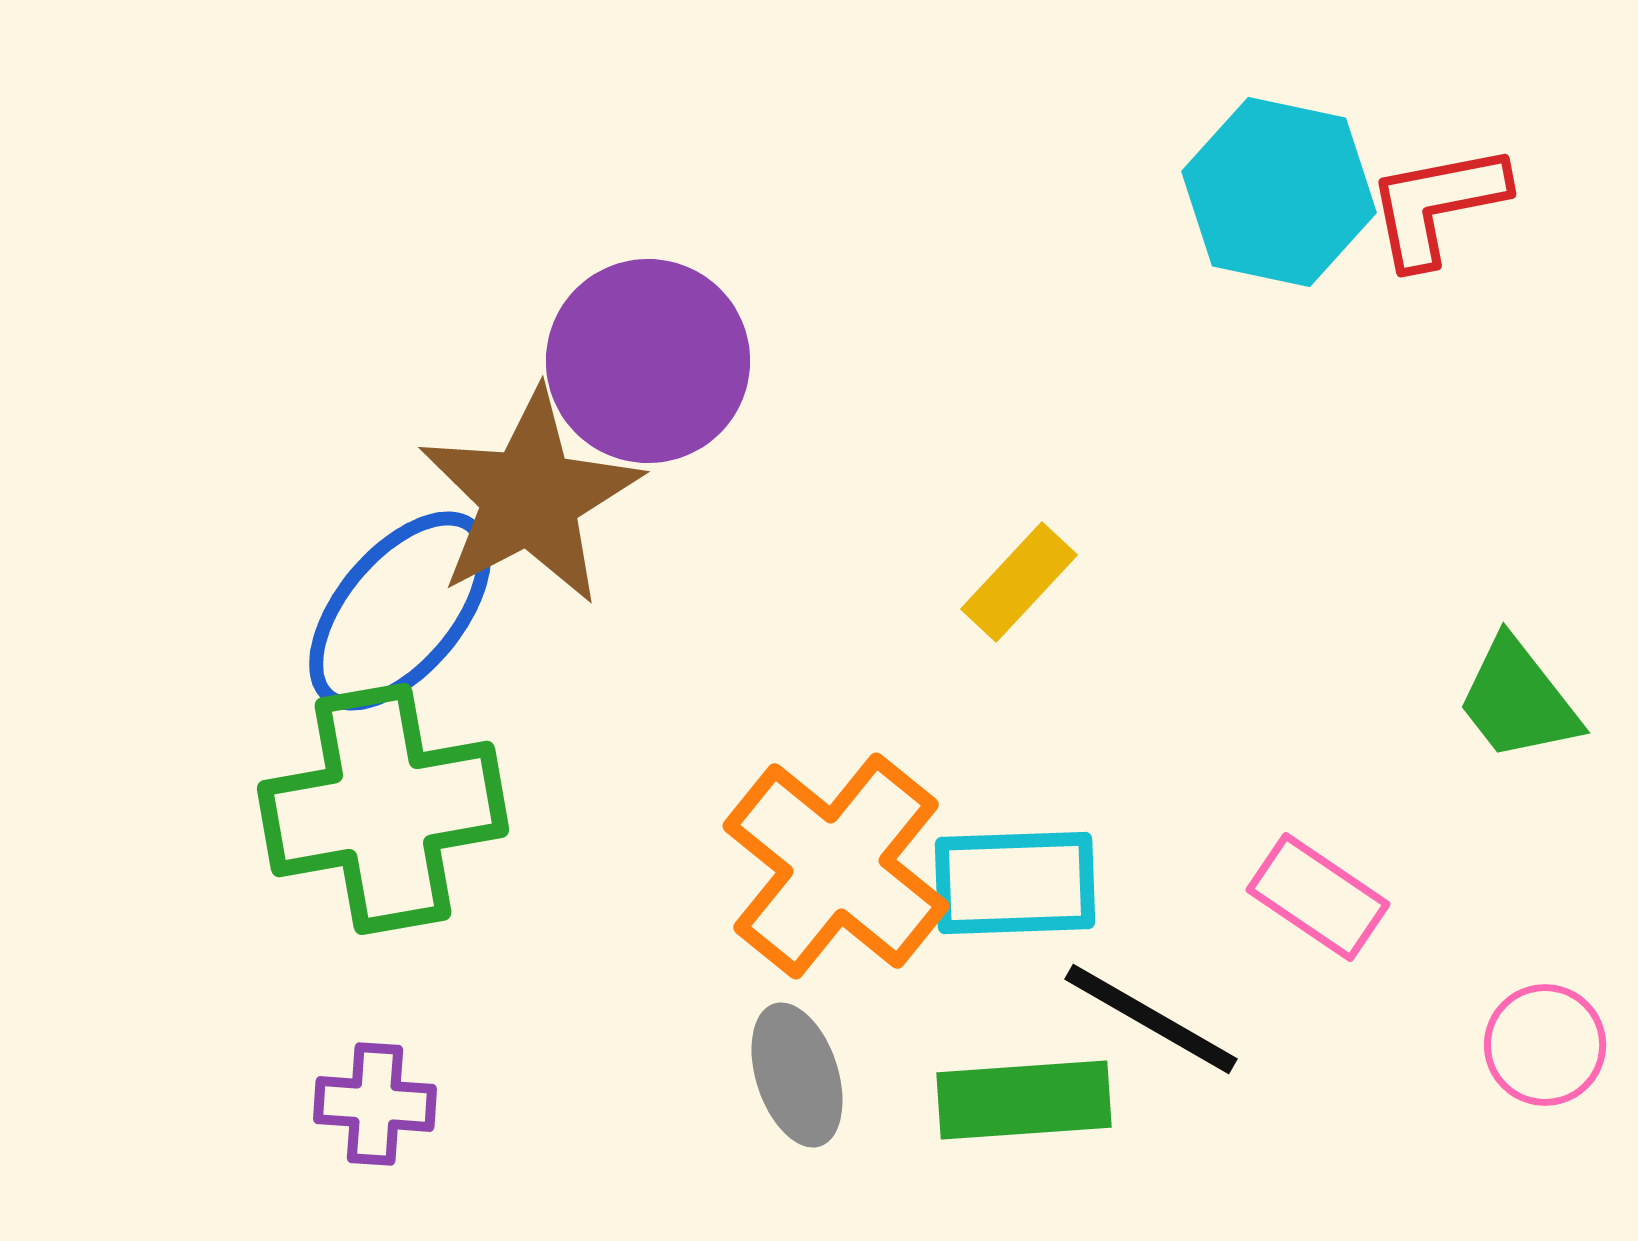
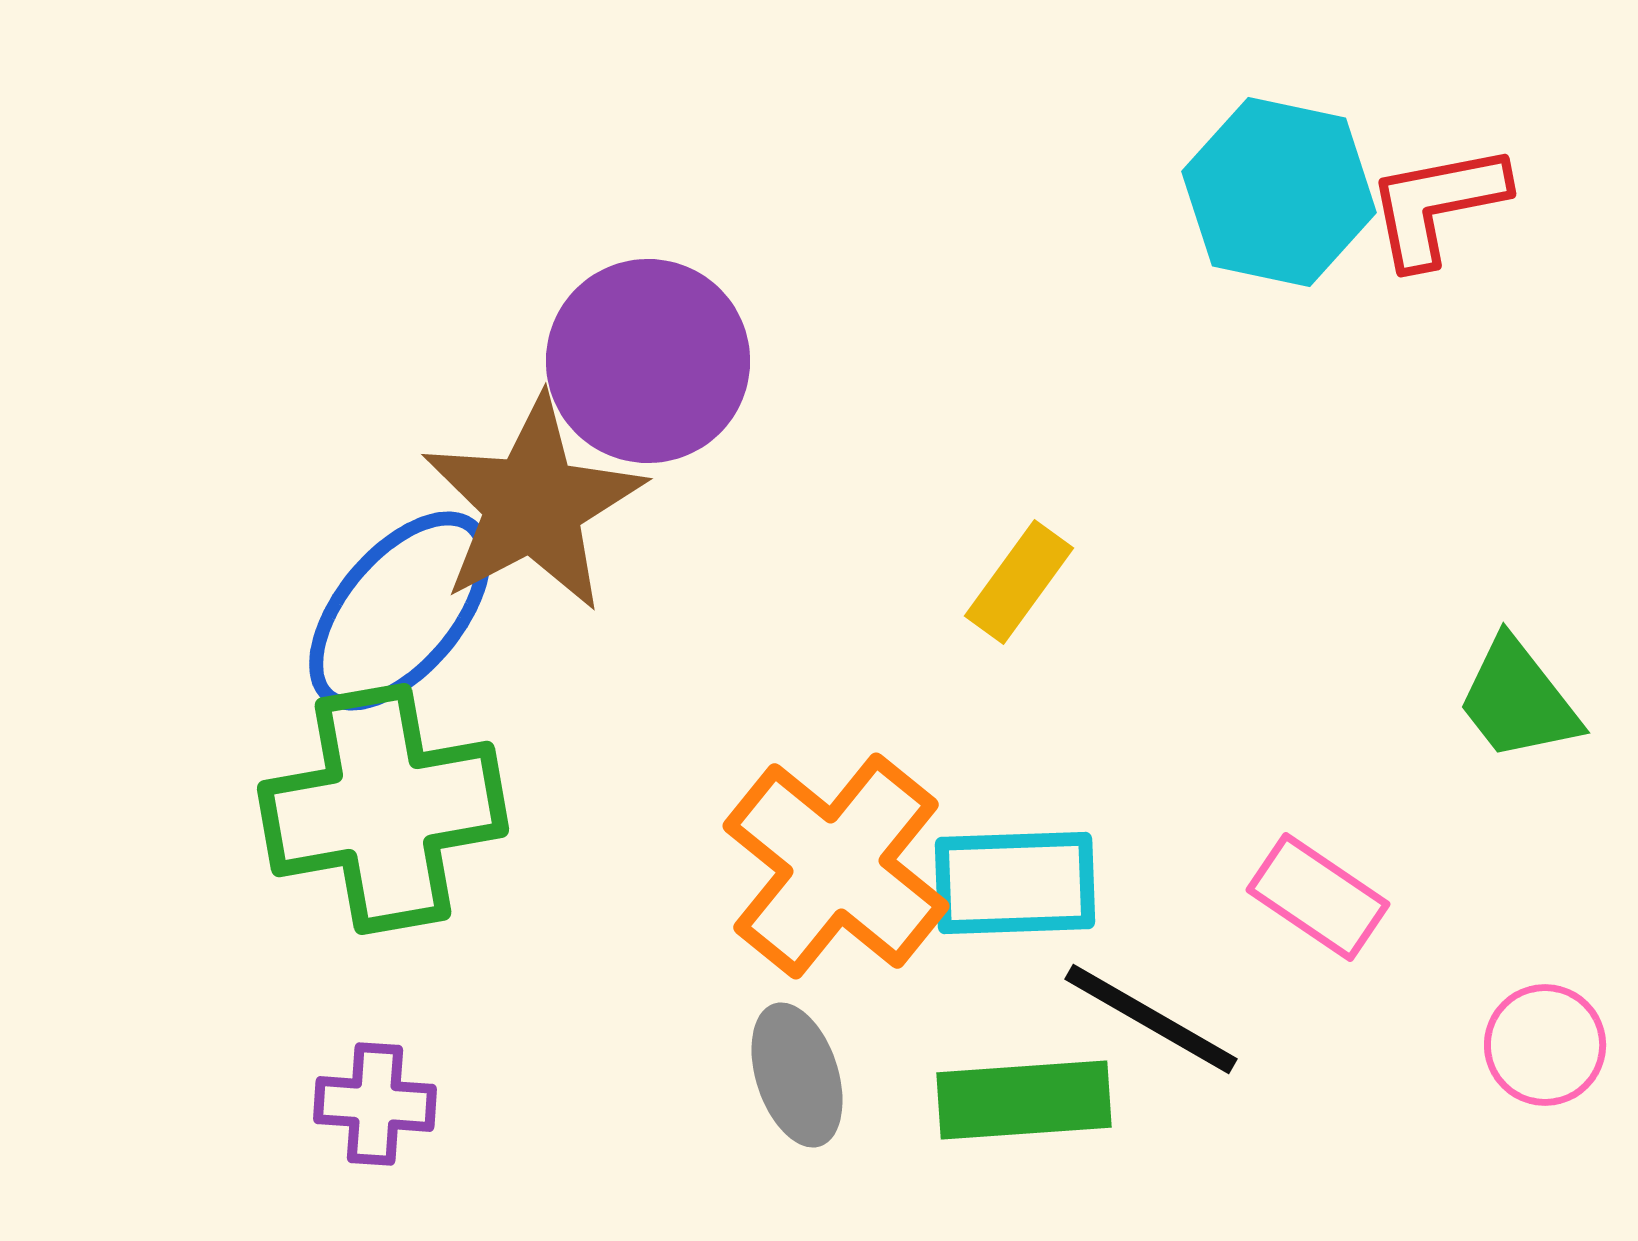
brown star: moved 3 px right, 7 px down
yellow rectangle: rotated 7 degrees counterclockwise
